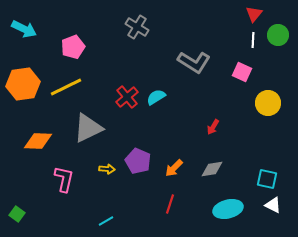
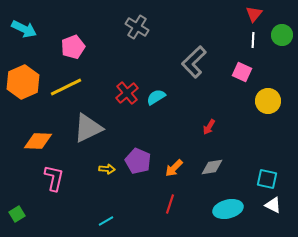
green circle: moved 4 px right
gray L-shape: rotated 104 degrees clockwise
orange hexagon: moved 2 px up; rotated 16 degrees counterclockwise
red cross: moved 4 px up
yellow circle: moved 2 px up
red arrow: moved 4 px left
gray diamond: moved 2 px up
pink L-shape: moved 10 px left, 1 px up
green square: rotated 21 degrees clockwise
